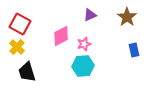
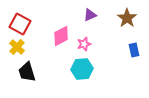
brown star: moved 1 px down
cyan hexagon: moved 1 px left, 3 px down
